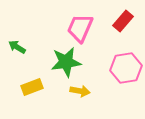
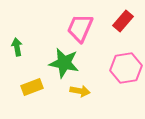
green arrow: rotated 48 degrees clockwise
green star: moved 2 px left, 1 px down; rotated 20 degrees clockwise
